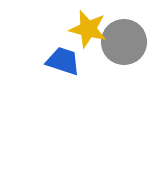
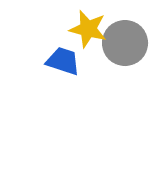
gray circle: moved 1 px right, 1 px down
